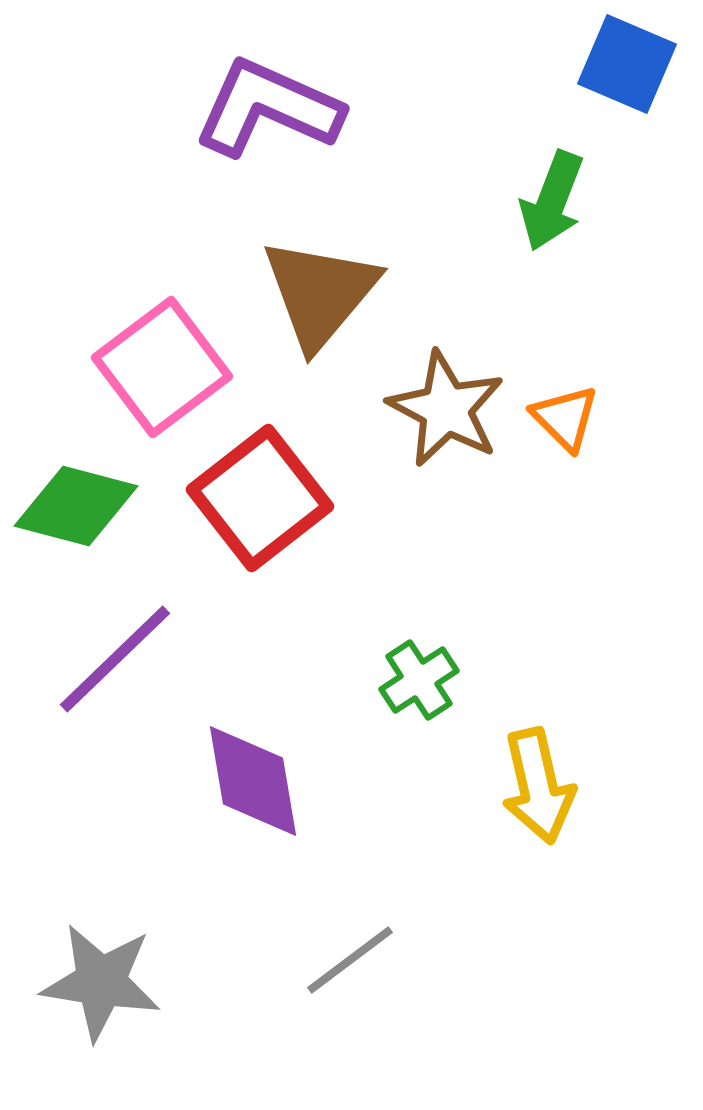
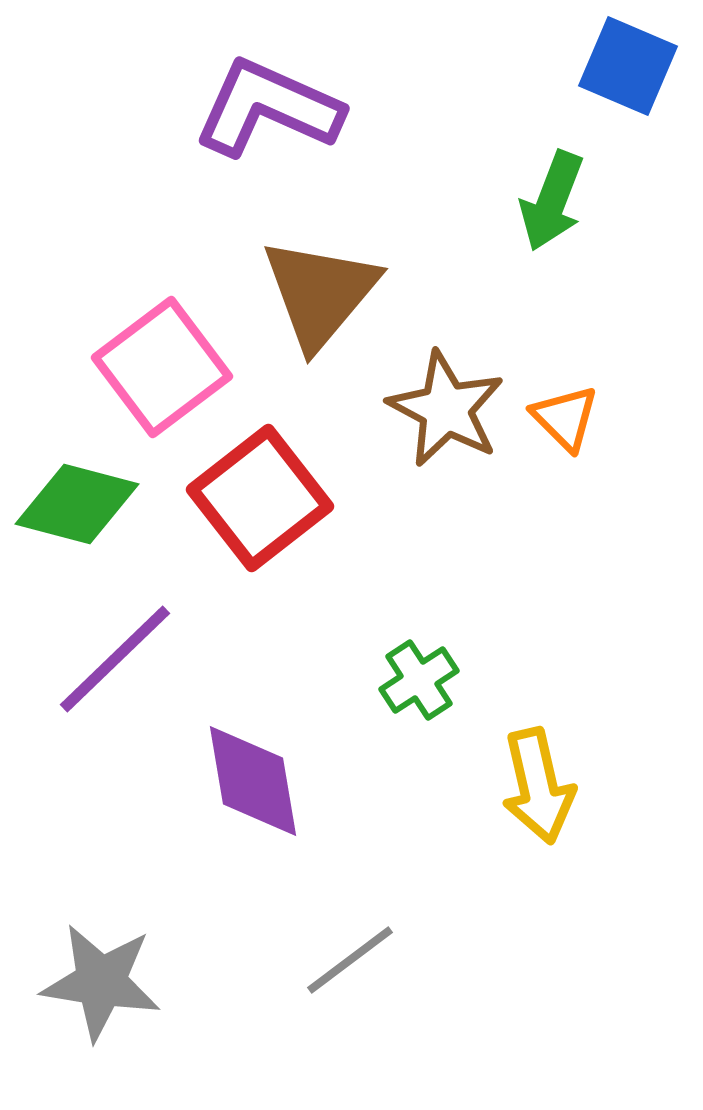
blue square: moved 1 px right, 2 px down
green diamond: moved 1 px right, 2 px up
